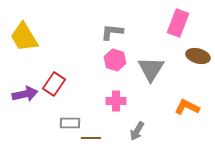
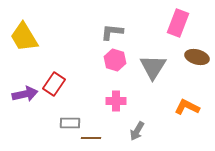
brown ellipse: moved 1 px left, 1 px down
gray triangle: moved 2 px right, 2 px up
